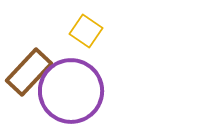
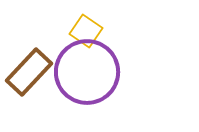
purple circle: moved 16 px right, 19 px up
